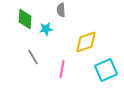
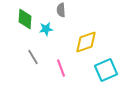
pink line: moved 1 px left, 1 px up; rotated 30 degrees counterclockwise
